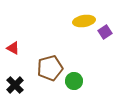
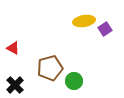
purple square: moved 3 px up
